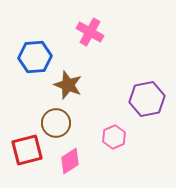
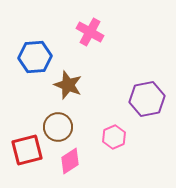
brown circle: moved 2 px right, 4 px down
